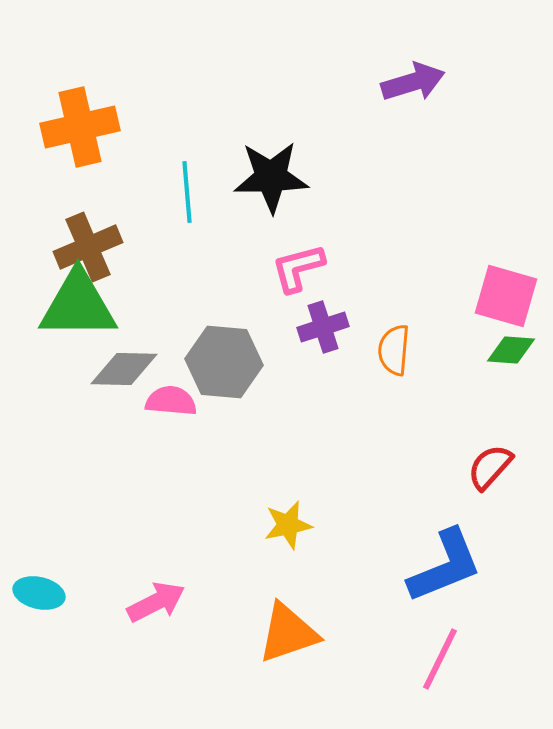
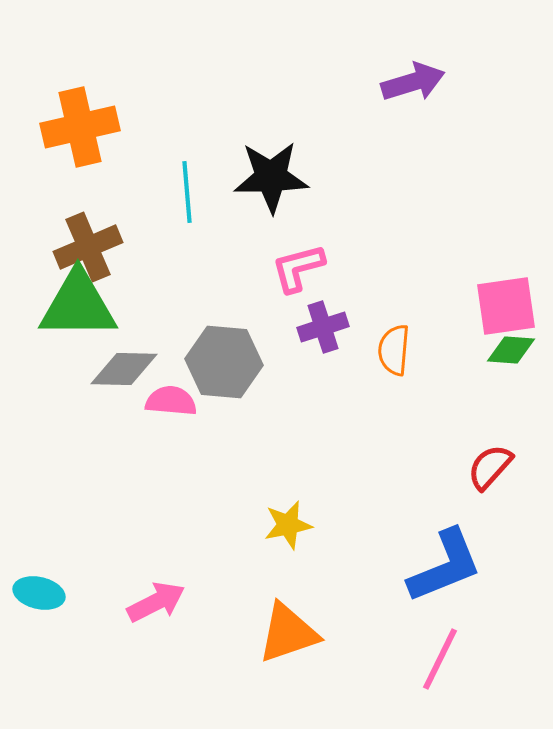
pink square: moved 10 px down; rotated 24 degrees counterclockwise
